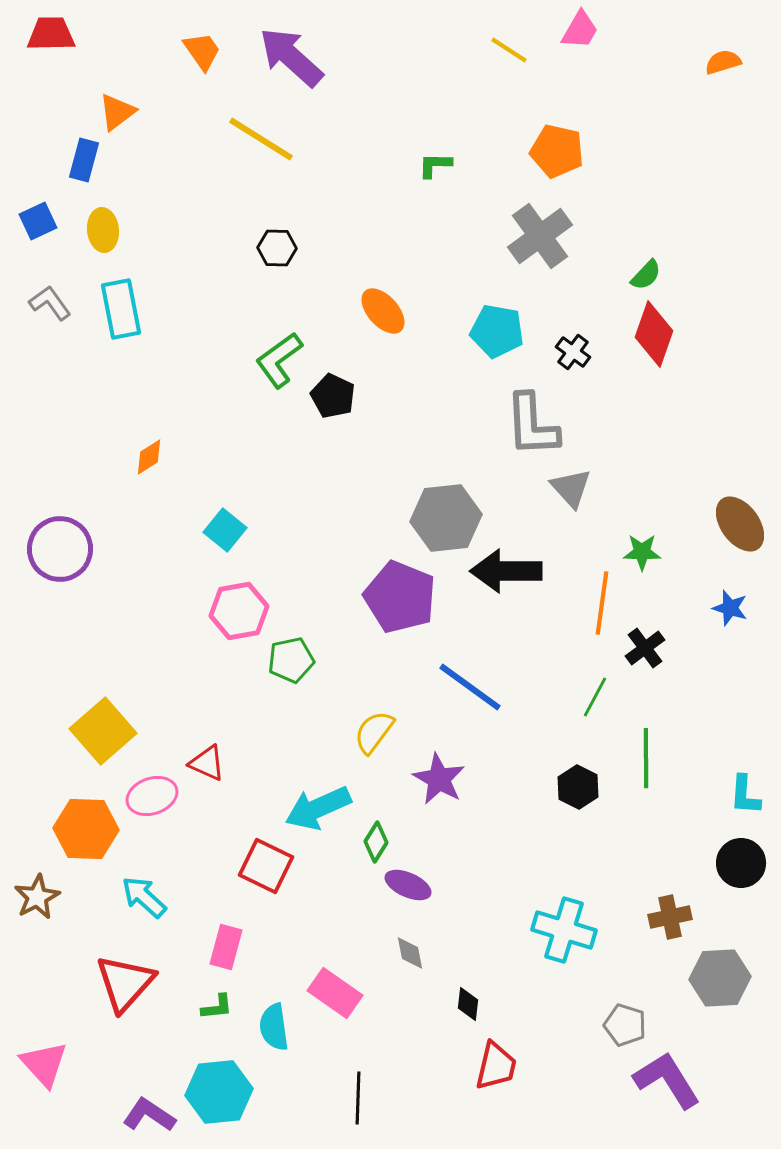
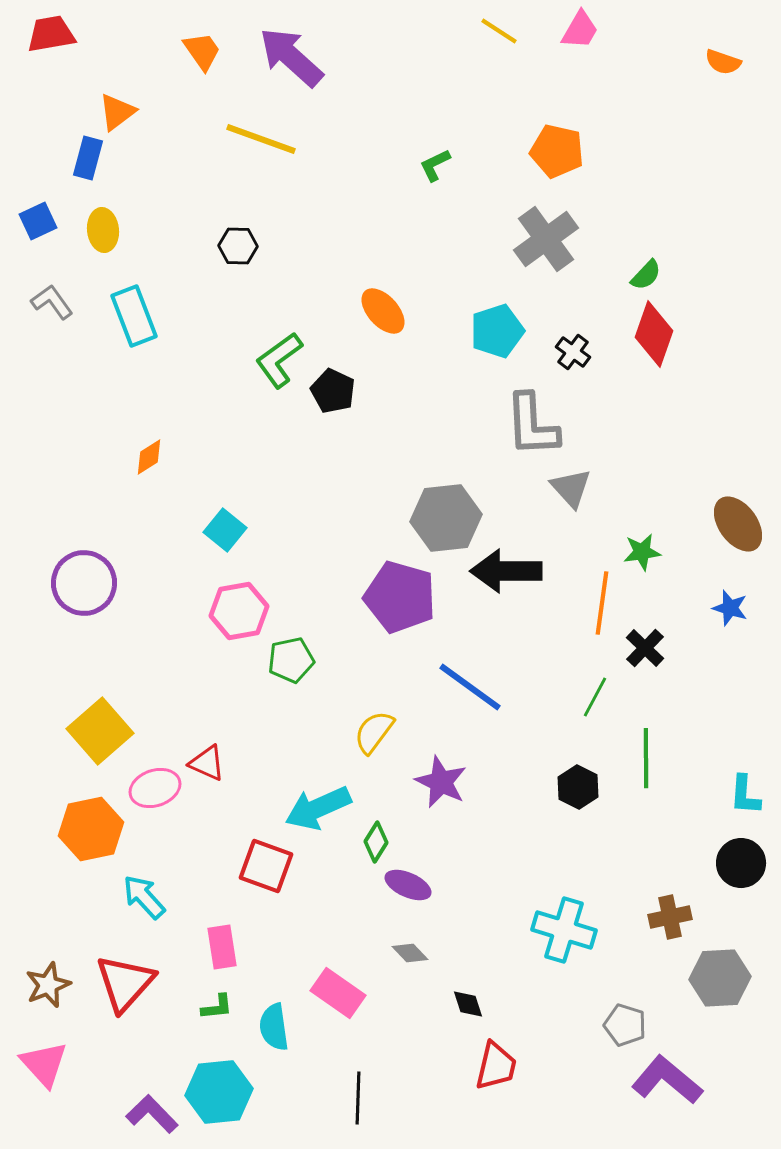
red trapezoid at (51, 34): rotated 9 degrees counterclockwise
yellow line at (509, 50): moved 10 px left, 19 px up
orange semicircle at (723, 62): rotated 144 degrees counterclockwise
yellow line at (261, 139): rotated 12 degrees counterclockwise
blue rectangle at (84, 160): moved 4 px right, 2 px up
green L-shape at (435, 165): rotated 27 degrees counterclockwise
gray cross at (540, 236): moved 6 px right, 3 px down
black hexagon at (277, 248): moved 39 px left, 2 px up
gray L-shape at (50, 303): moved 2 px right, 1 px up
cyan rectangle at (121, 309): moved 13 px right, 7 px down; rotated 10 degrees counterclockwise
cyan pentagon at (497, 331): rotated 28 degrees counterclockwise
black pentagon at (333, 396): moved 5 px up
brown ellipse at (740, 524): moved 2 px left
purple circle at (60, 549): moved 24 px right, 34 px down
green star at (642, 552): rotated 9 degrees counterclockwise
purple pentagon at (400, 597): rotated 6 degrees counterclockwise
black cross at (645, 648): rotated 9 degrees counterclockwise
yellow square at (103, 731): moved 3 px left
purple star at (439, 779): moved 2 px right, 3 px down; rotated 4 degrees counterclockwise
pink ellipse at (152, 796): moved 3 px right, 8 px up
orange hexagon at (86, 829): moved 5 px right; rotated 14 degrees counterclockwise
red square at (266, 866): rotated 6 degrees counterclockwise
brown star at (37, 897): moved 11 px right, 88 px down; rotated 6 degrees clockwise
cyan arrow at (144, 897): rotated 6 degrees clockwise
pink rectangle at (226, 947): moved 4 px left; rotated 24 degrees counterclockwise
gray diamond at (410, 953): rotated 33 degrees counterclockwise
pink rectangle at (335, 993): moved 3 px right
black diamond at (468, 1004): rotated 24 degrees counterclockwise
purple L-shape at (667, 1080): rotated 18 degrees counterclockwise
purple L-shape at (149, 1115): moved 3 px right, 1 px up; rotated 12 degrees clockwise
